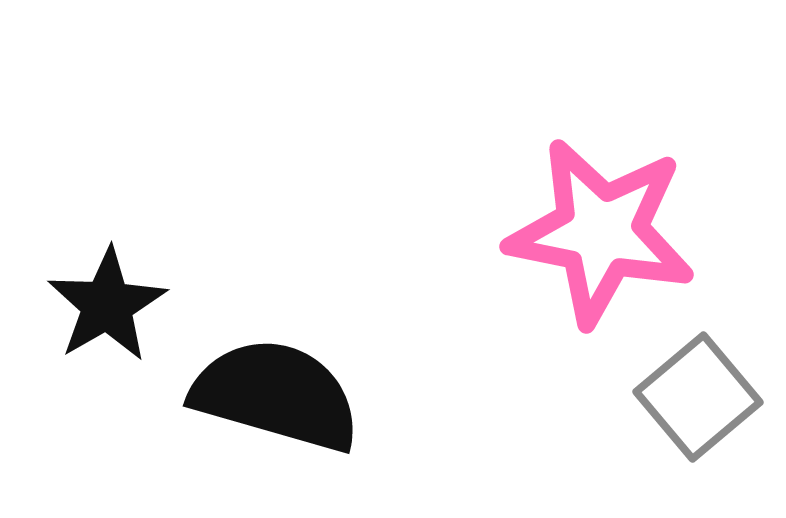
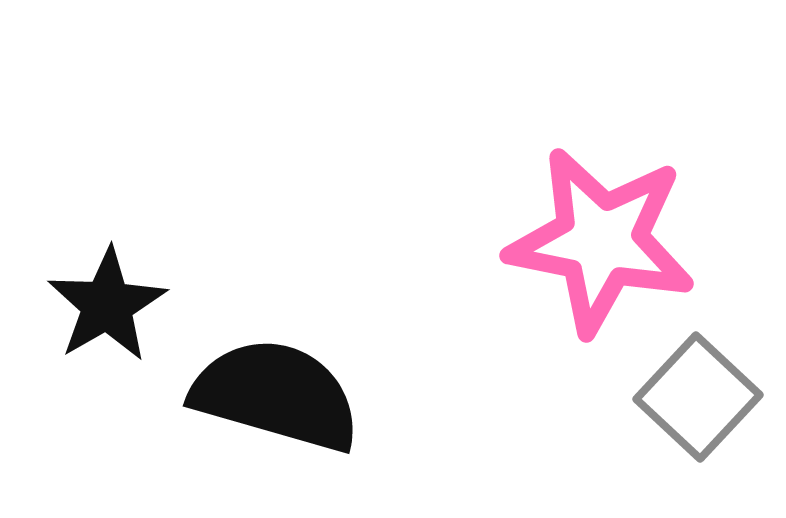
pink star: moved 9 px down
gray square: rotated 7 degrees counterclockwise
